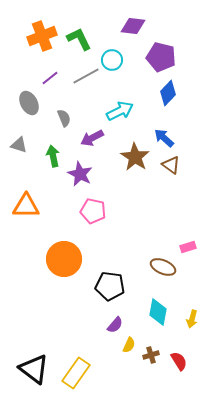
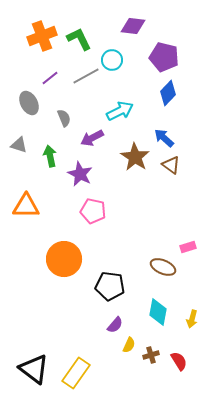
purple pentagon: moved 3 px right
green arrow: moved 3 px left
